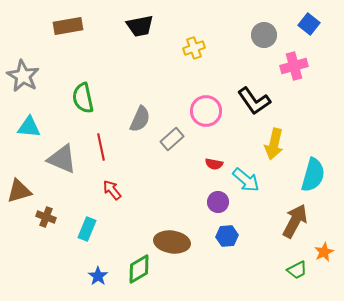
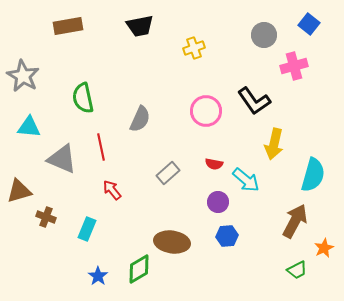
gray rectangle: moved 4 px left, 34 px down
orange star: moved 4 px up
